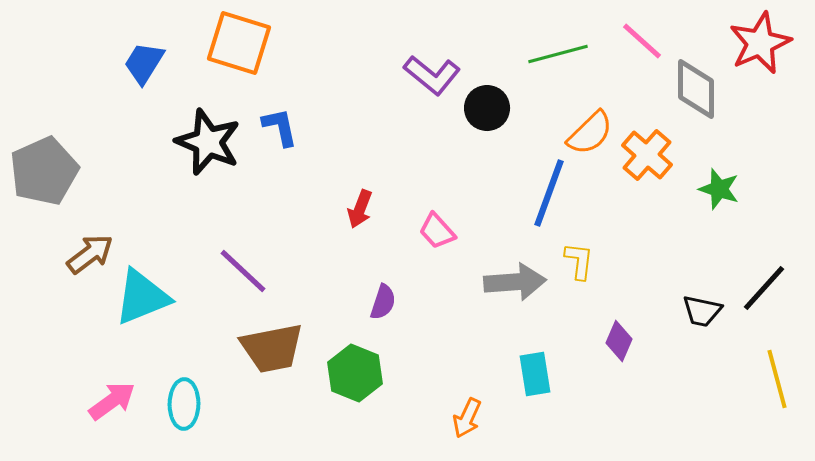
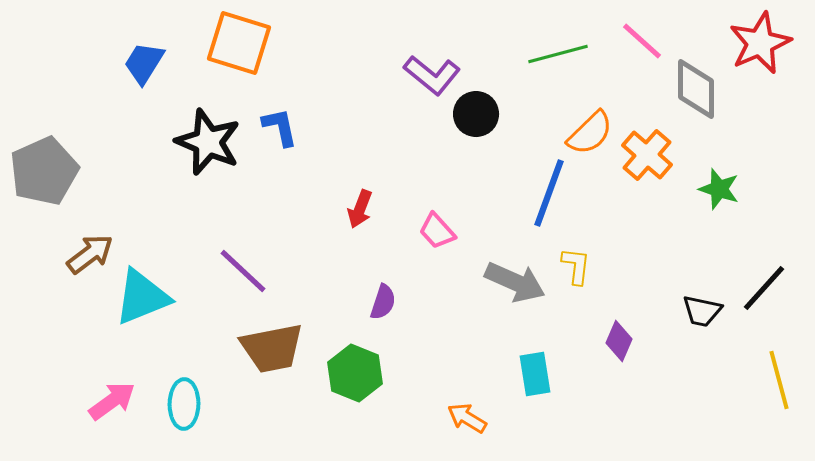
black circle: moved 11 px left, 6 px down
yellow L-shape: moved 3 px left, 5 px down
gray arrow: rotated 28 degrees clockwise
yellow line: moved 2 px right, 1 px down
orange arrow: rotated 96 degrees clockwise
